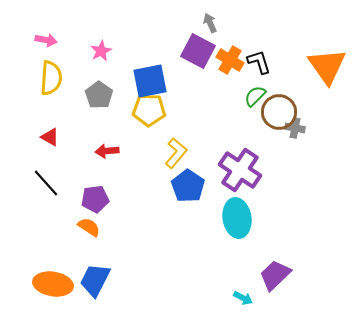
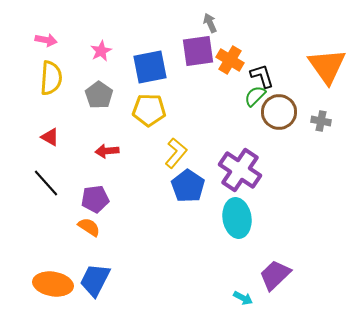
purple square: rotated 36 degrees counterclockwise
black L-shape: moved 3 px right, 14 px down
blue square: moved 14 px up
gray cross: moved 26 px right, 7 px up
